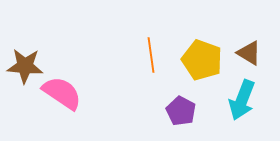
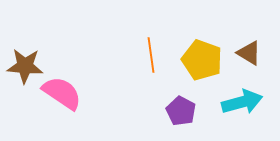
cyan arrow: moved 2 px down; rotated 126 degrees counterclockwise
